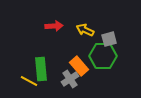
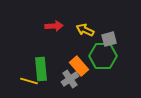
yellow line: rotated 12 degrees counterclockwise
